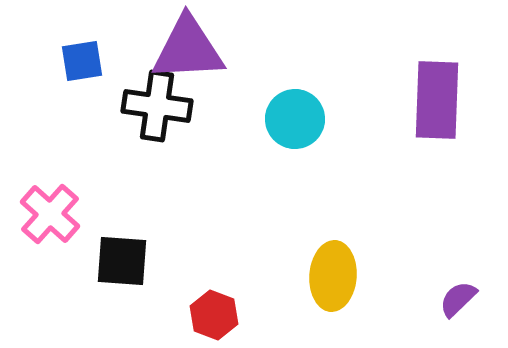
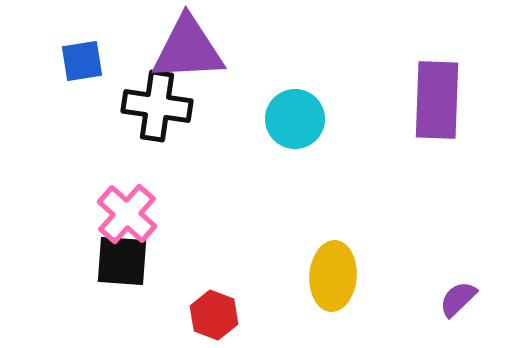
pink cross: moved 77 px right
